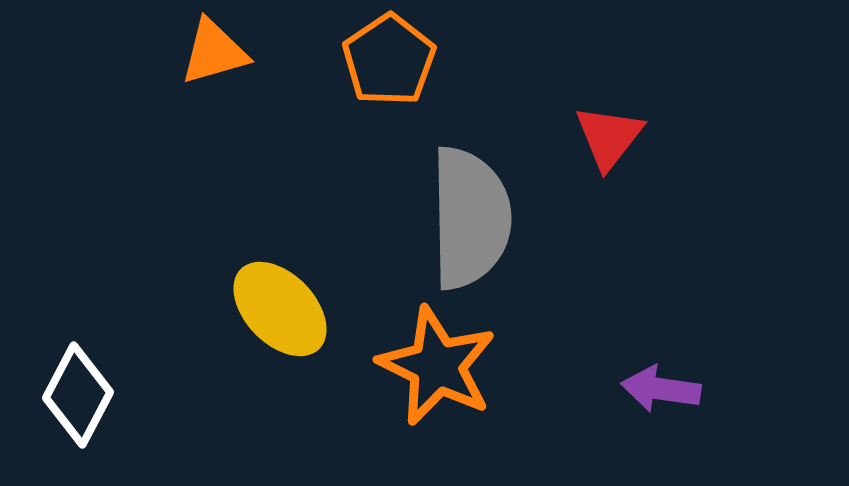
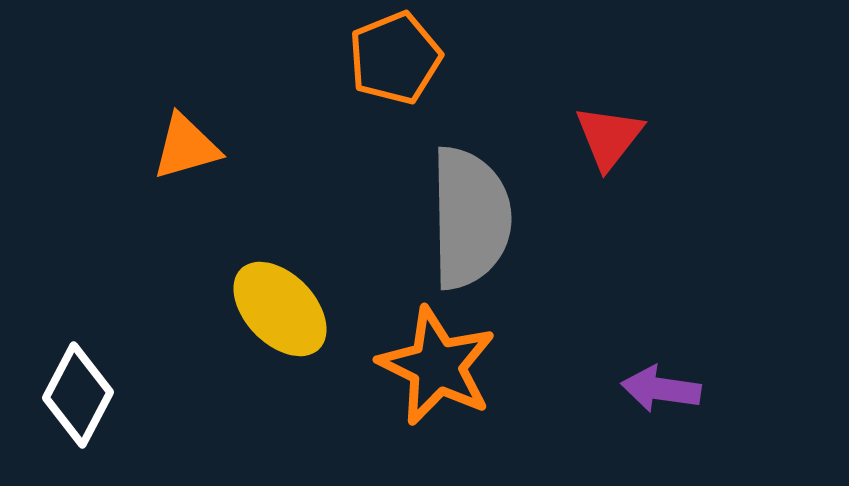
orange triangle: moved 28 px left, 95 px down
orange pentagon: moved 6 px right, 2 px up; rotated 12 degrees clockwise
